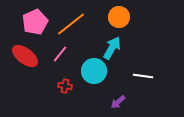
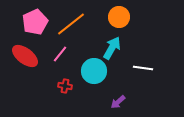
white line: moved 8 px up
